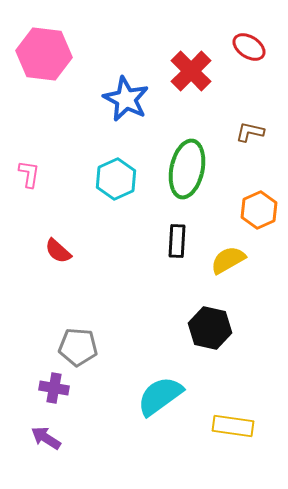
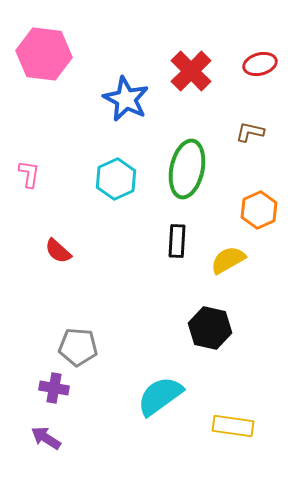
red ellipse: moved 11 px right, 17 px down; rotated 48 degrees counterclockwise
